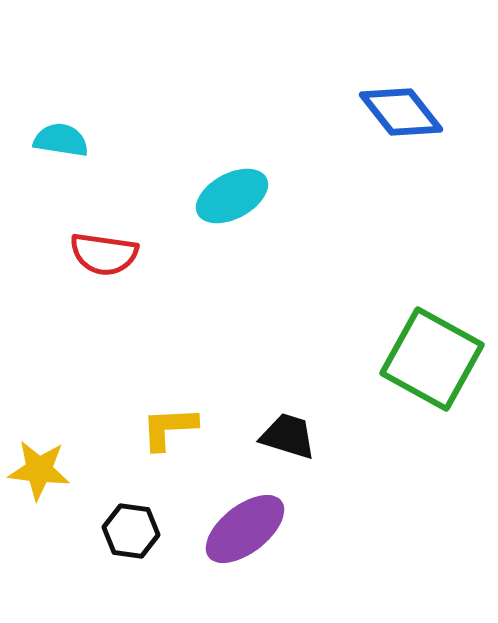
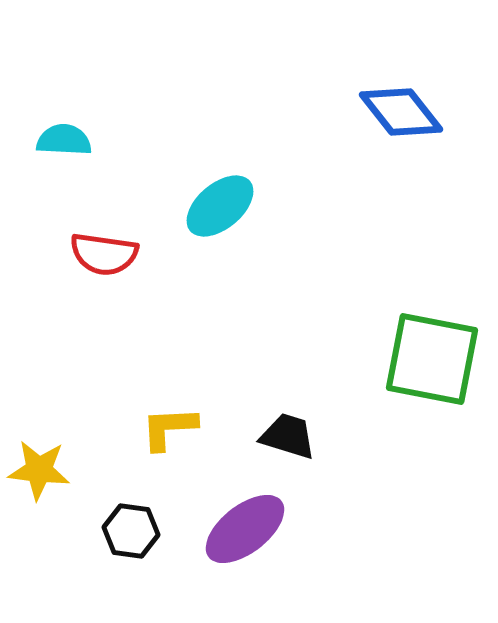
cyan semicircle: moved 3 px right; rotated 6 degrees counterclockwise
cyan ellipse: moved 12 px left, 10 px down; rotated 12 degrees counterclockwise
green square: rotated 18 degrees counterclockwise
